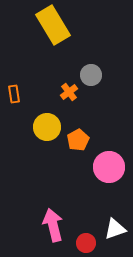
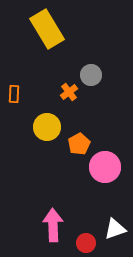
yellow rectangle: moved 6 px left, 4 px down
orange rectangle: rotated 12 degrees clockwise
orange pentagon: moved 1 px right, 4 px down
pink circle: moved 4 px left
pink arrow: rotated 12 degrees clockwise
